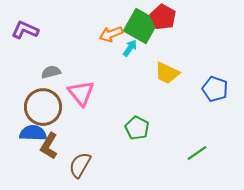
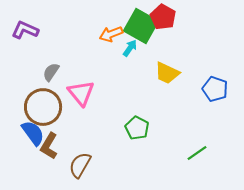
gray semicircle: rotated 42 degrees counterclockwise
blue semicircle: rotated 52 degrees clockwise
